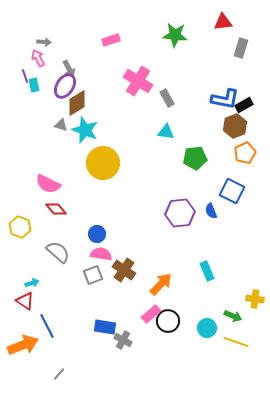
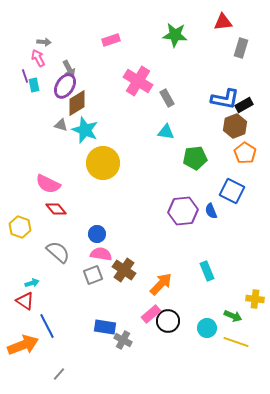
orange pentagon at (245, 153): rotated 15 degrees counterclockwise
purple hexagon at (180, 213): moved 3 px right, 2 px up
